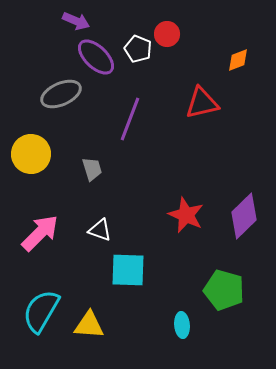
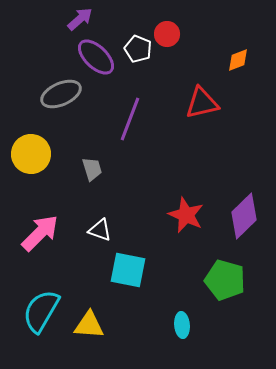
purple arrow: moved 4 px right, 2 px up; rotated 64 degrees counterclockwise
cyan square: rotated 9 degrees clockwise
green pentagon: moved 1 px right, 10 px up
